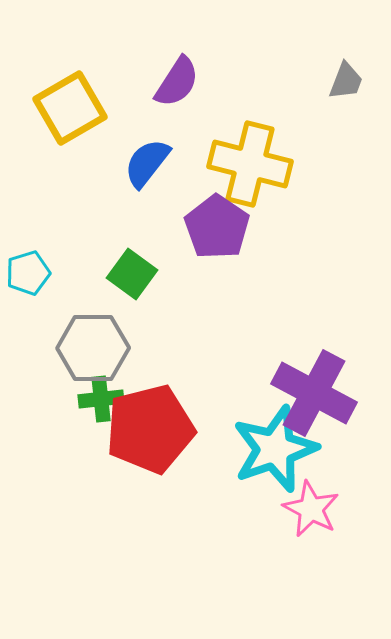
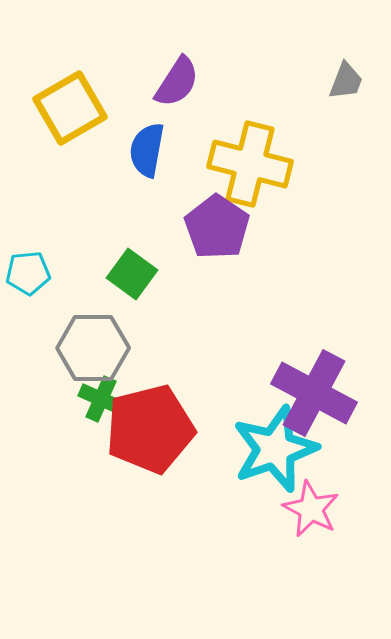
blue semicircle: moved 13 px up; rotated 28 degrees counterclockwise
cyan pentagon: rotated 12 degrees clockwise
green cross: rotated 30 degrees clockwise
